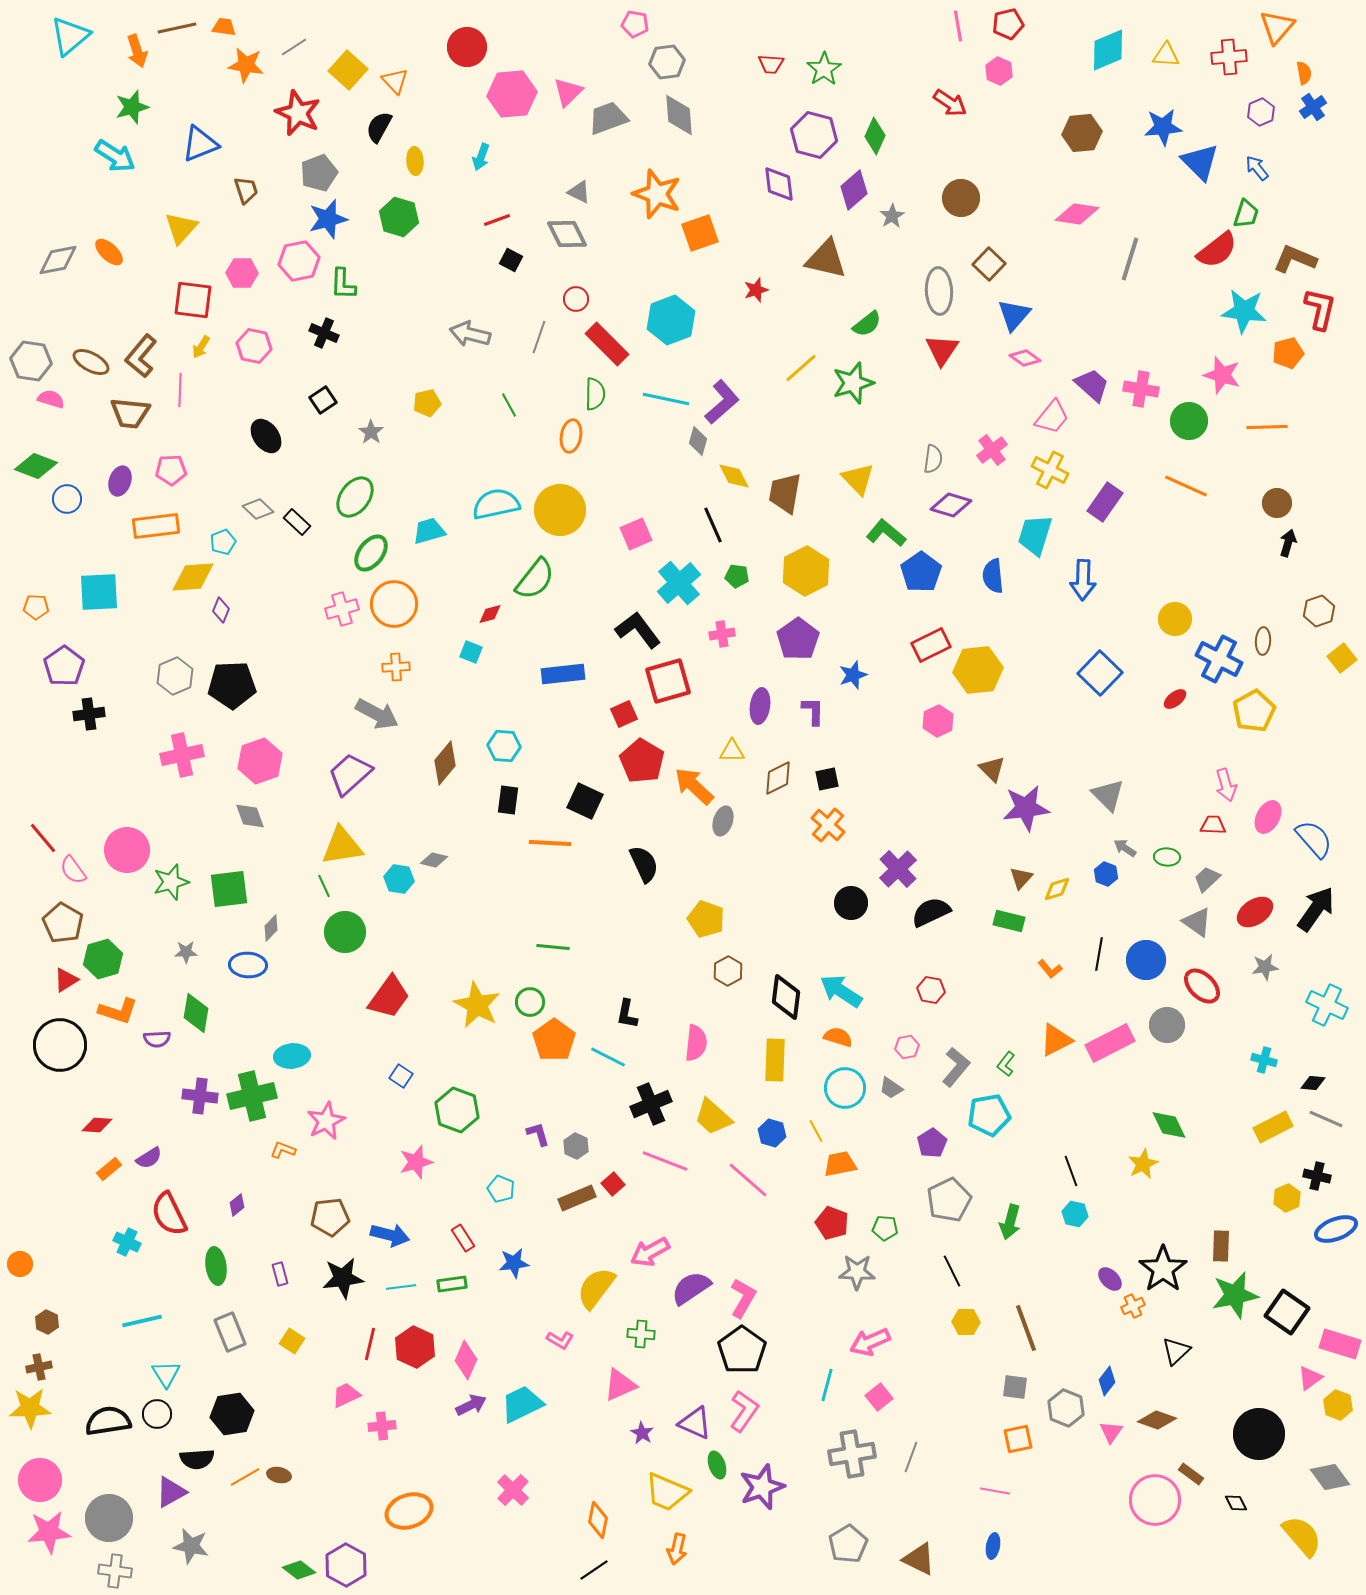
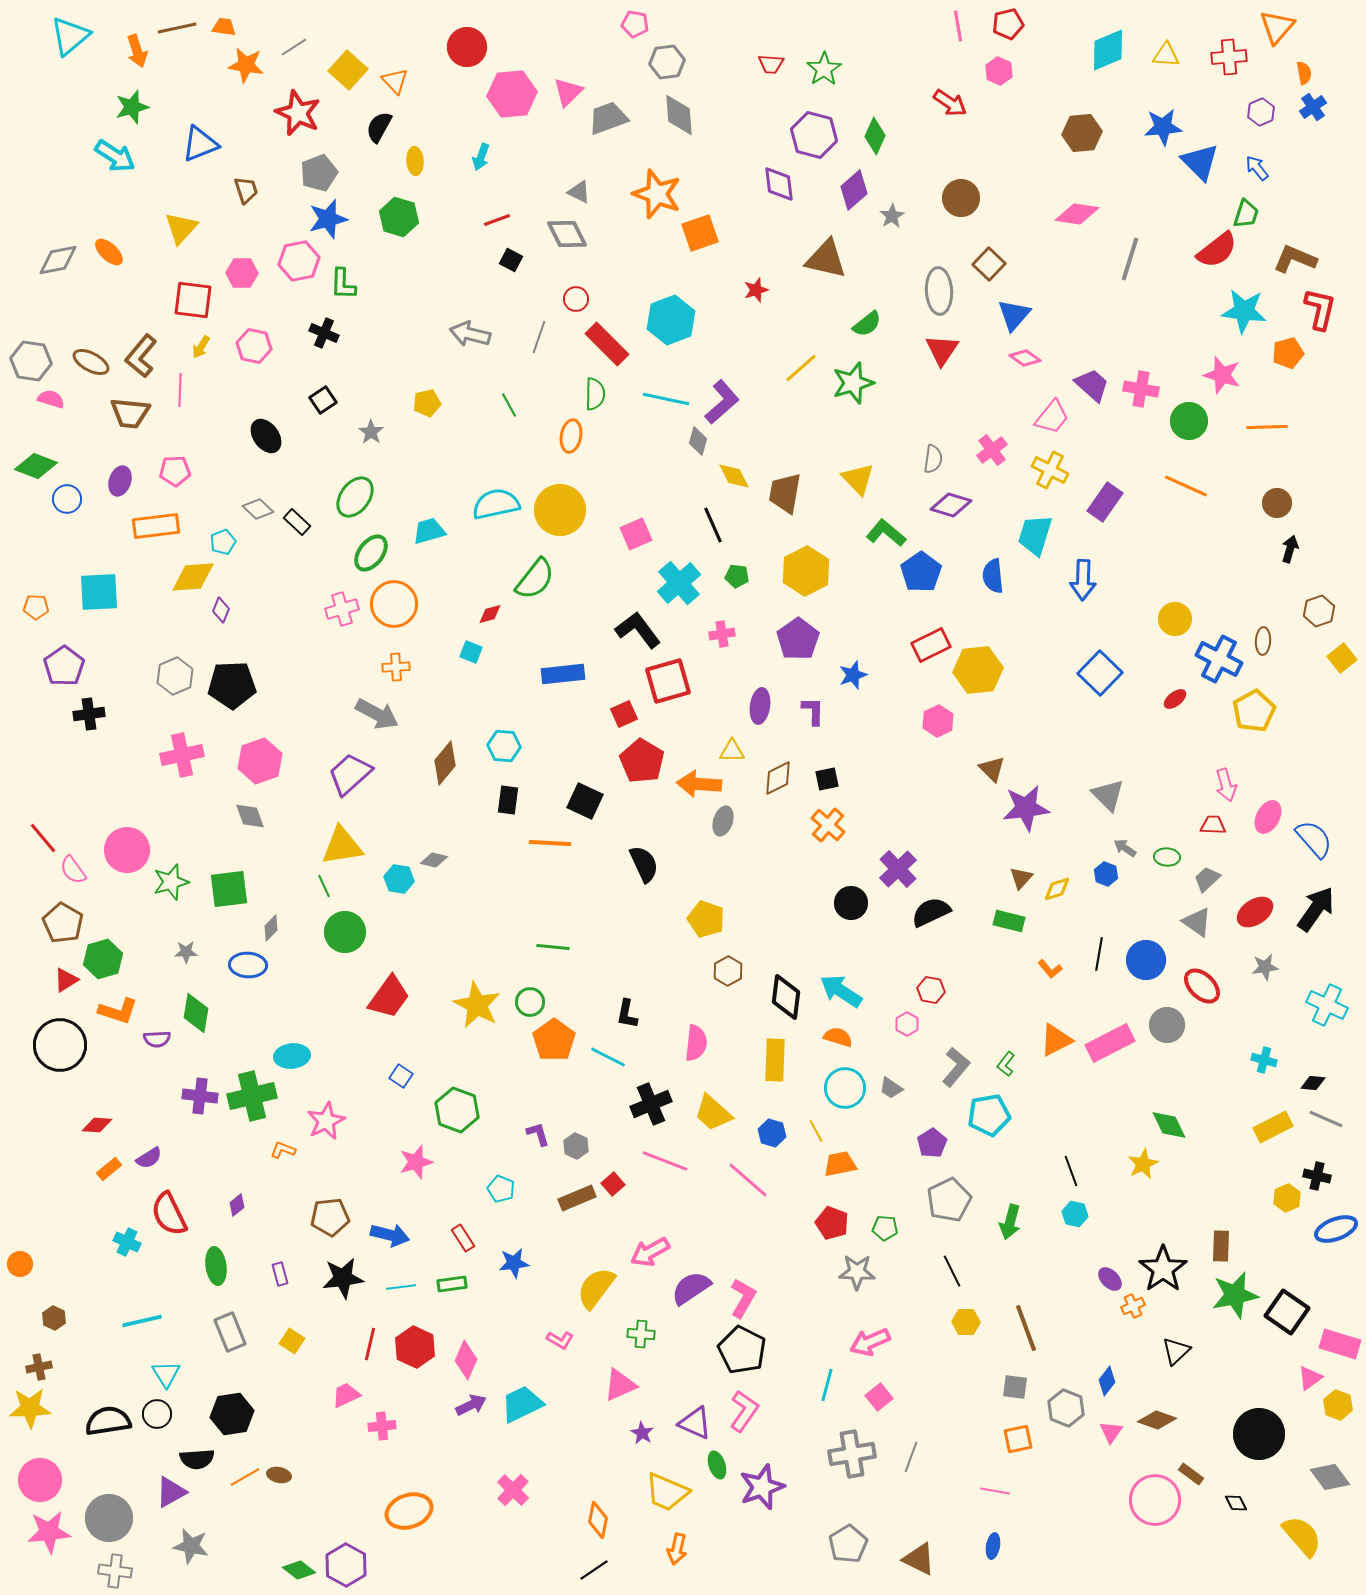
pink pentagon at (171, 470): moved 4 px right, 1 px down
black arrow at (1288, 543): moved 2 px right, 6 px down
orange arrow at (694, 786): moved 5 px right, 2 px up; rotated 39 degrees counterclockwise
pink hexagon at (907, 1047): moved 23 px up; rotated 20 degrees counterclockwise
yellow trapezoid at (713, 1117): moved 4 px up
brown hexagon at (47, 1322): moved 7 px right, 4 px up
black pentagon at (742, 1350): rotated 9 degrees counterclockwise
